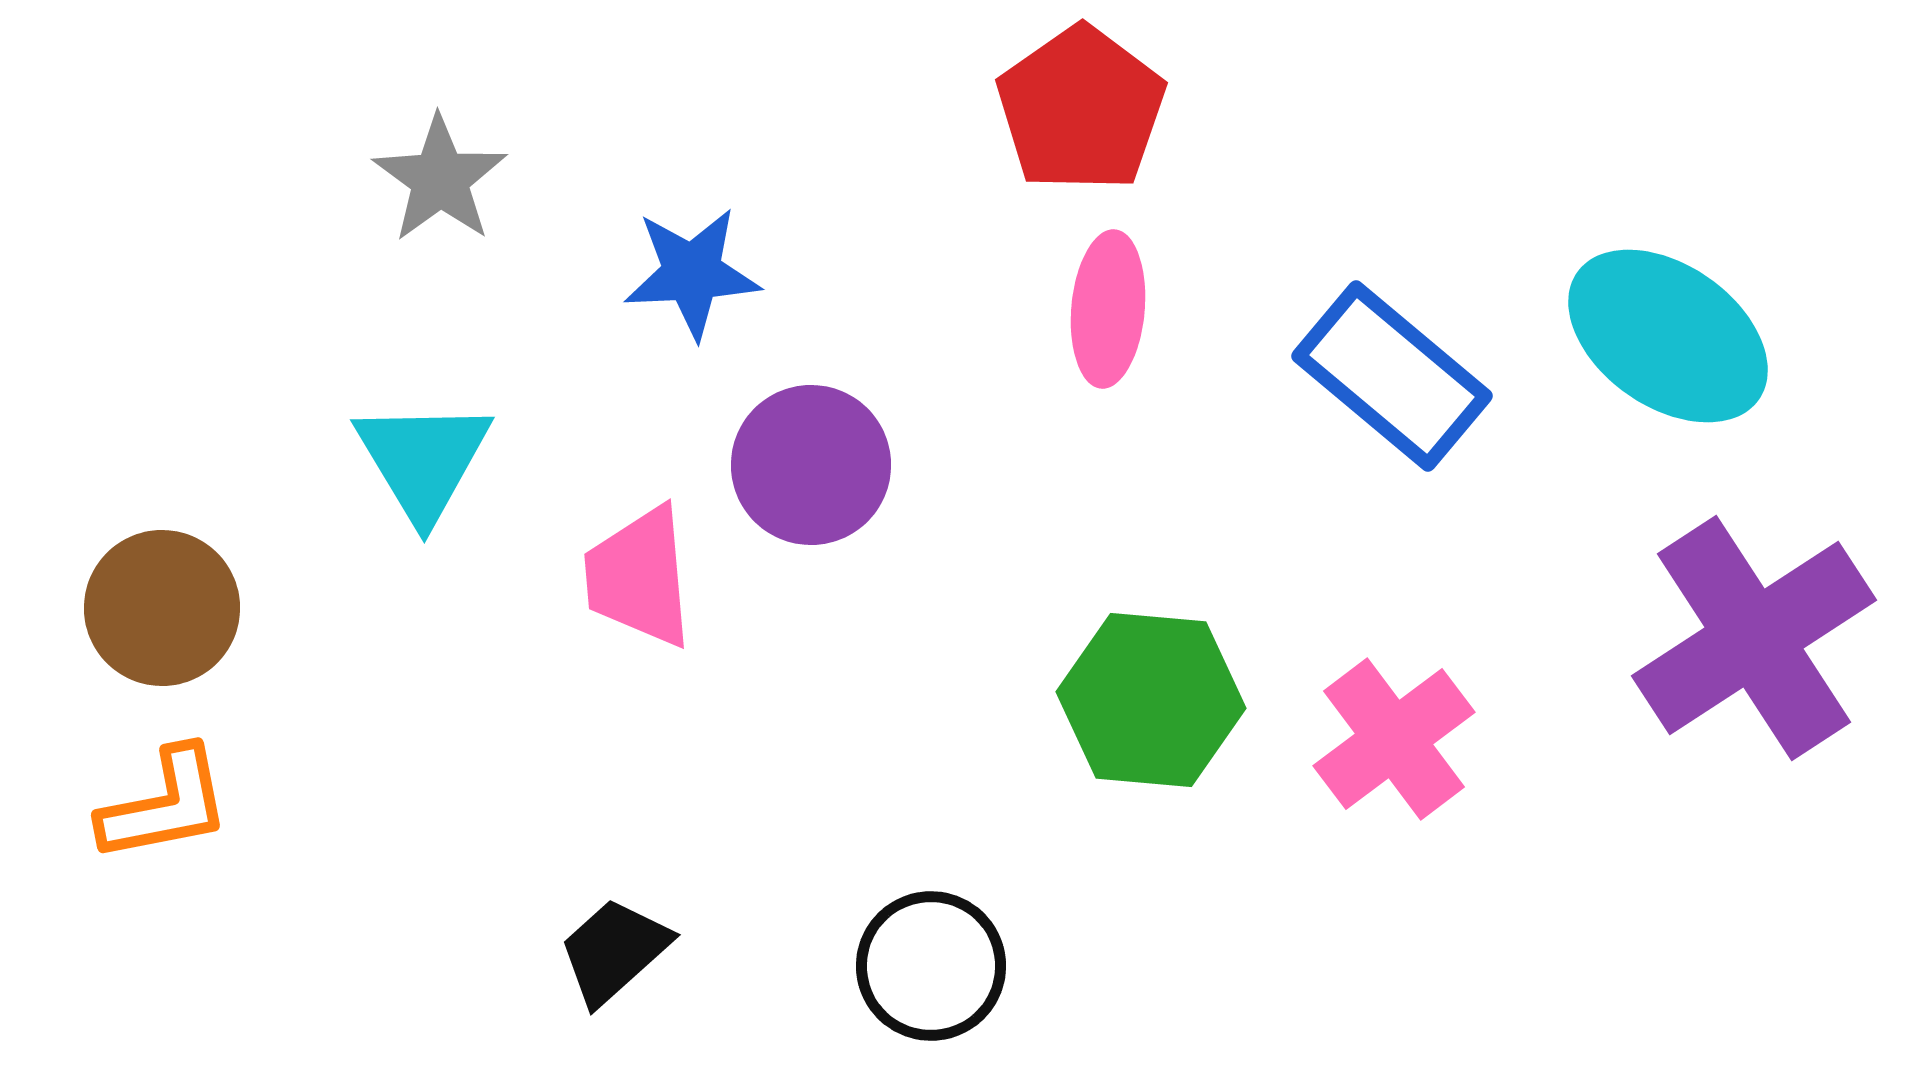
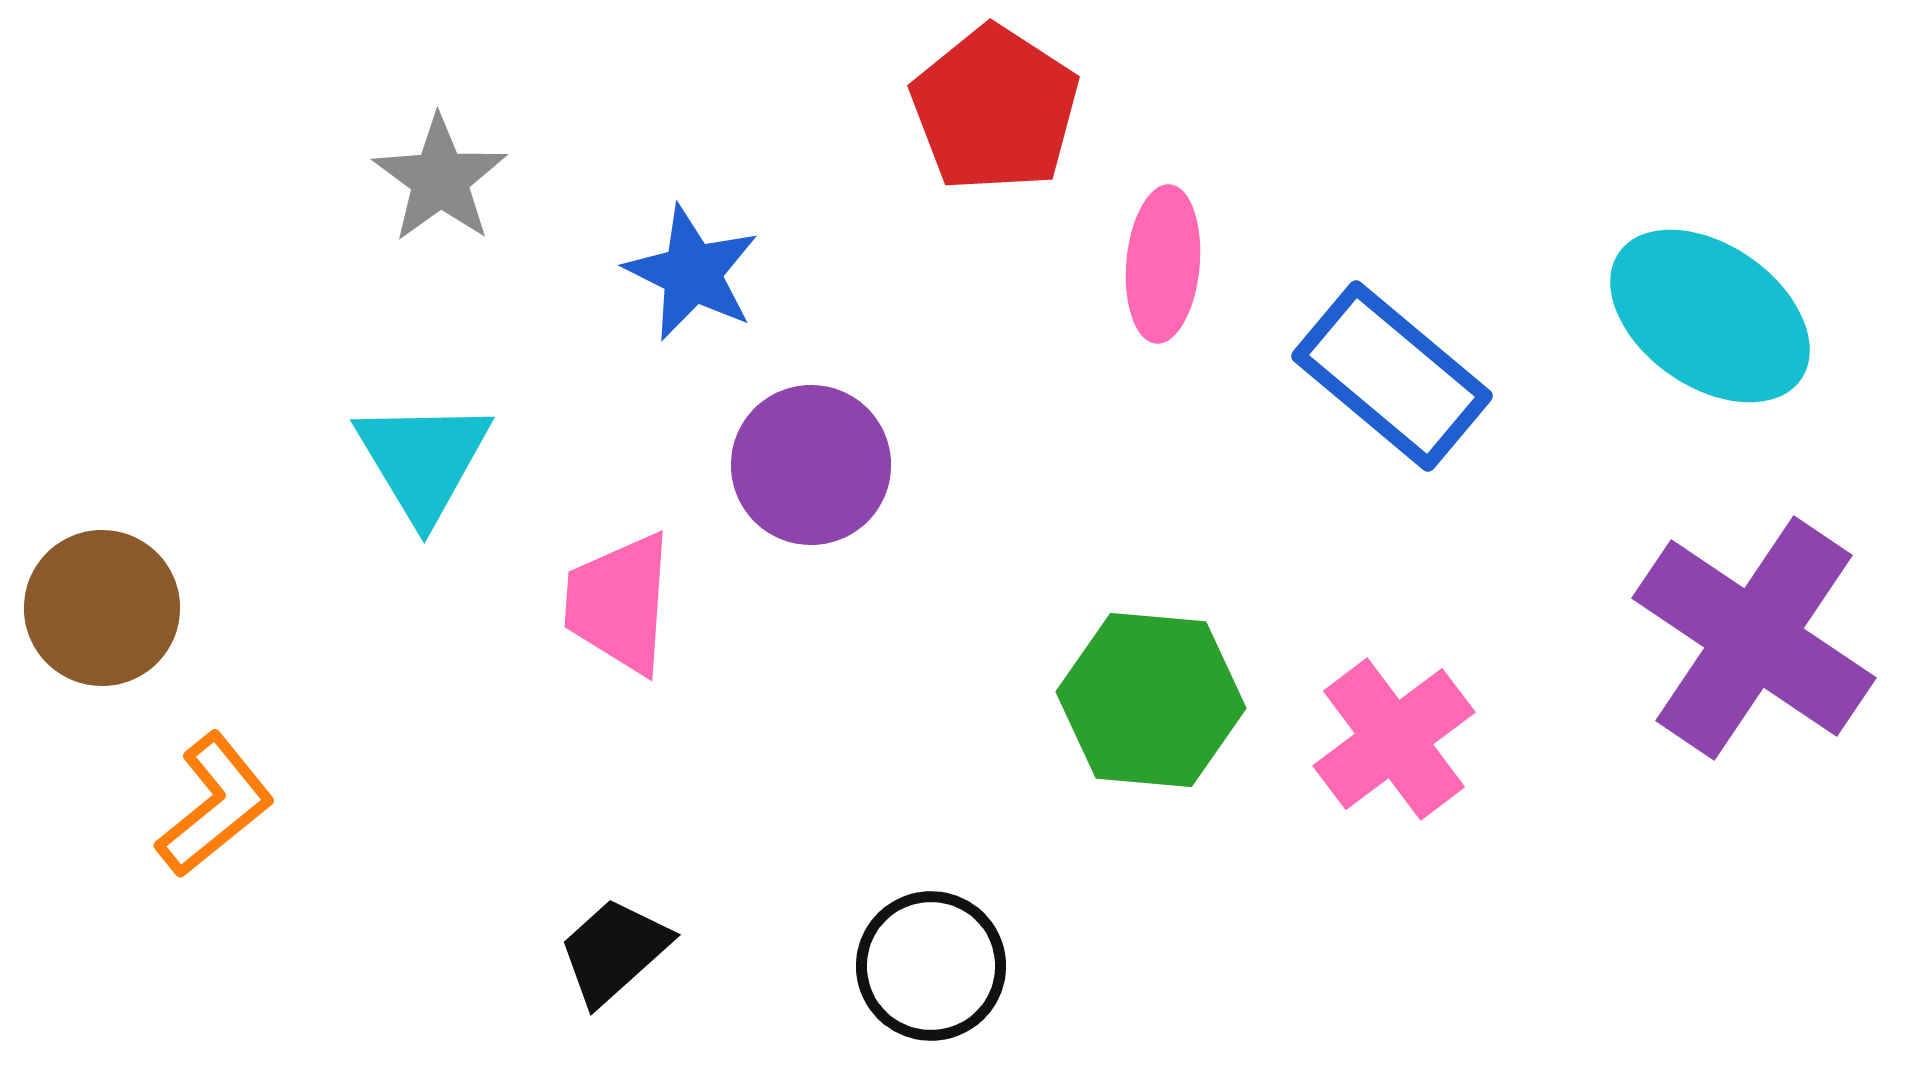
red pentagon: moved 86 px left; rotated 4 degrees counterclockwise
blue star: rotated 29 degrees clockwise
pink ellipse: moved 55 px right, 45 px up
cyan ellipse: moved 42 px right, 20 px up
pink trapezoid: moved 20 px left, 26 px down; rotated 9 degrees clockwise
brown circle: moved 60 px left
purple cross: rotated 23 degrees counterclockwise
orange L-shape: moved 50 px right; rotated 28 degrees counterclockwise
